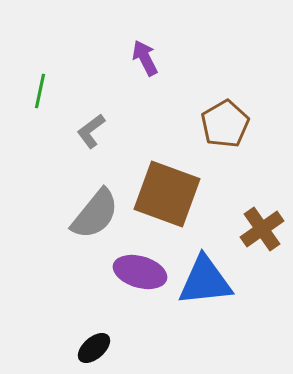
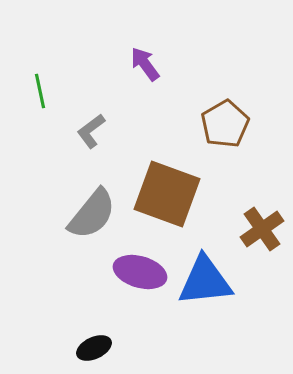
purple arrow: moved 6 px down; rotated 9 degrees counterclockwise
green line: rotated 24 degrees counterclockwise
gray semicircle: moved 3 px left
black ellipse: rotated 16 degrees clockwise
